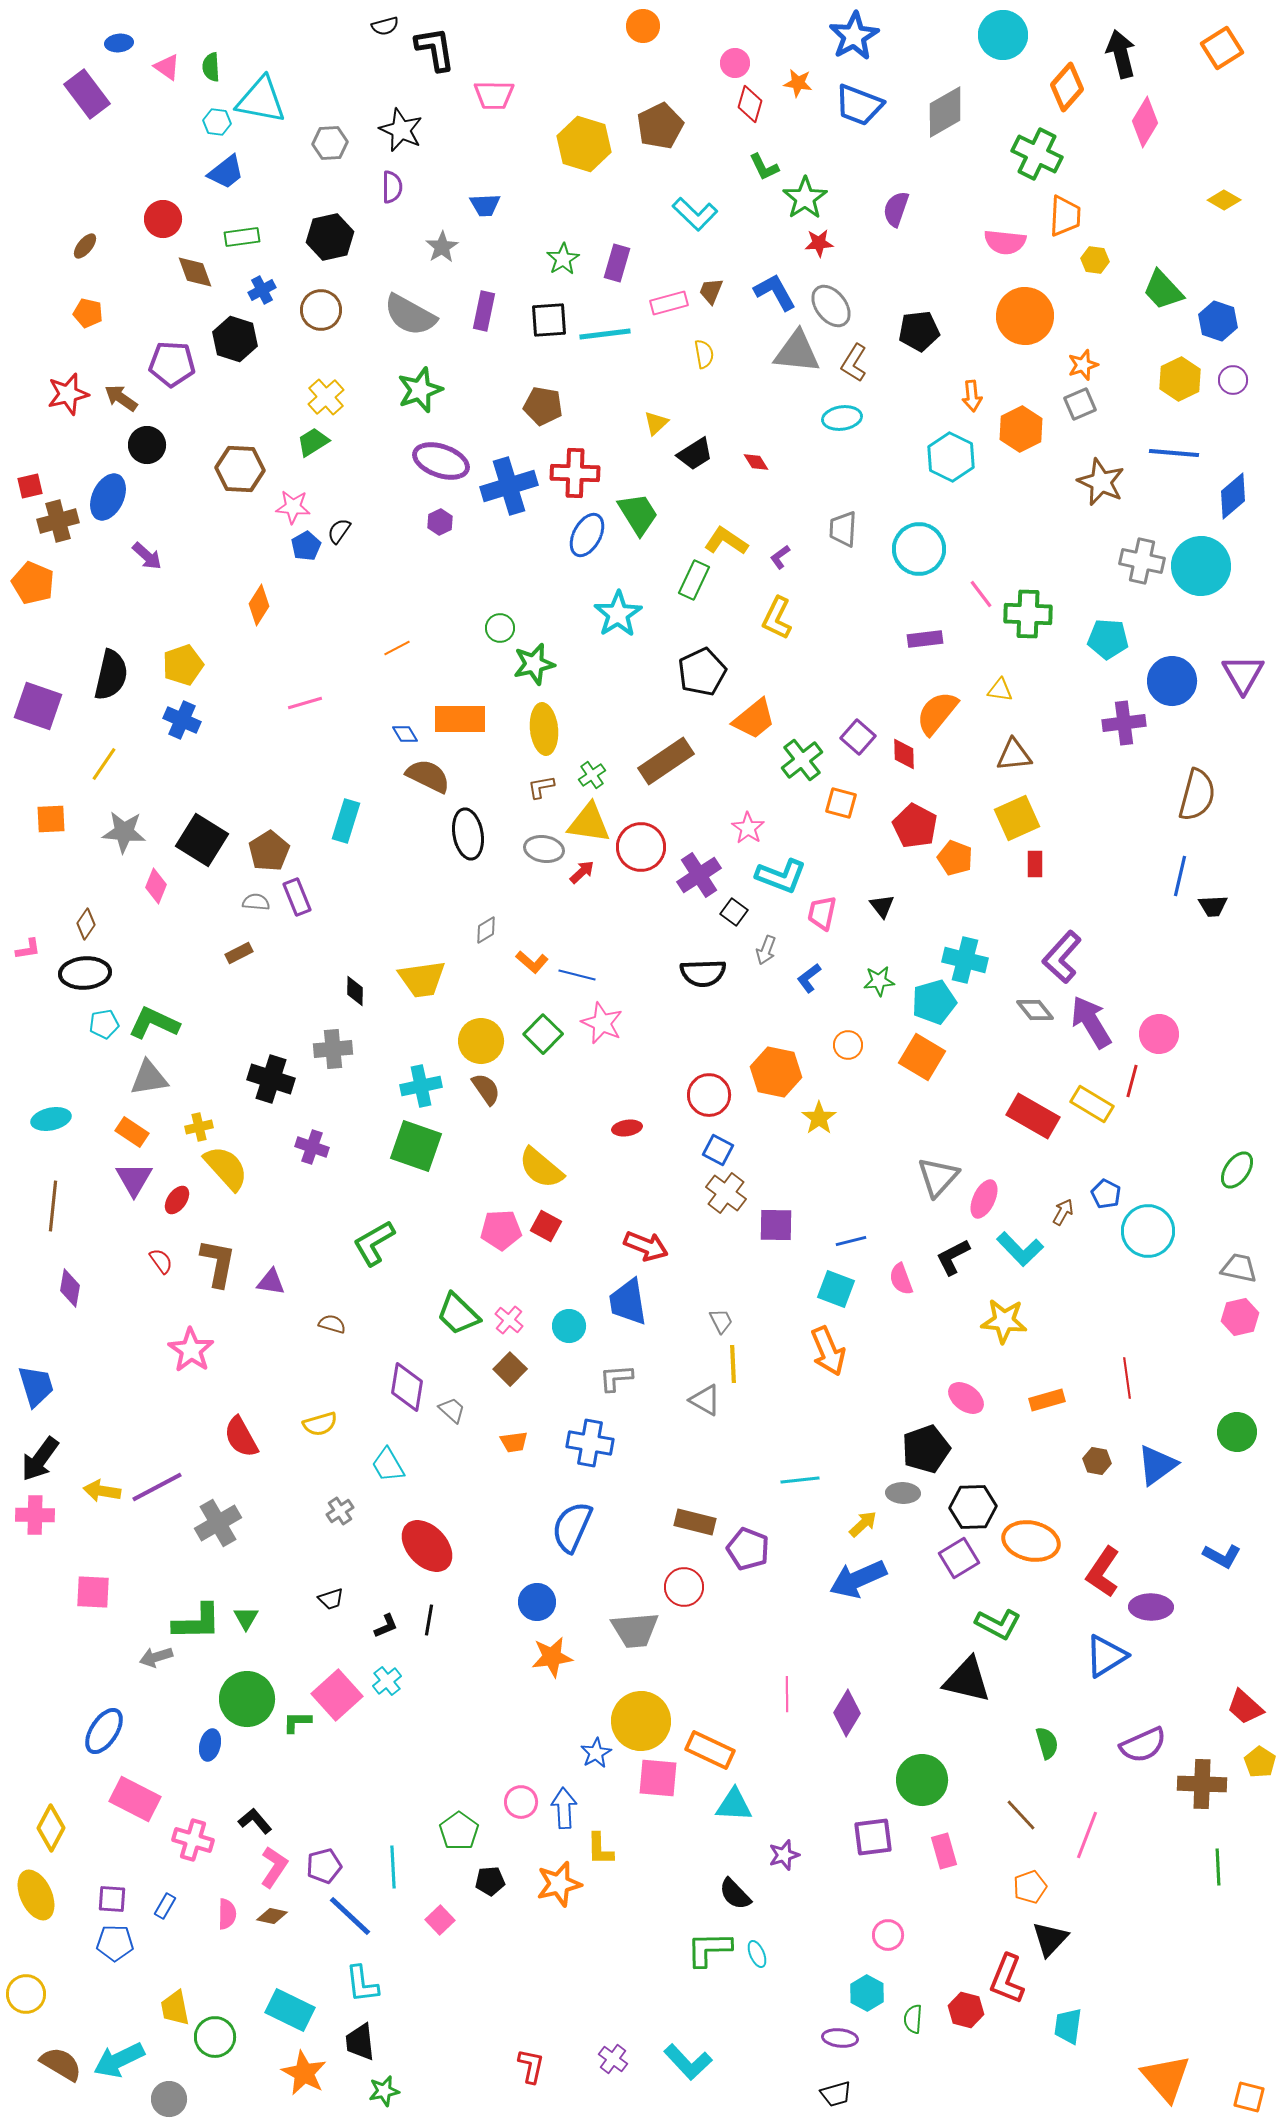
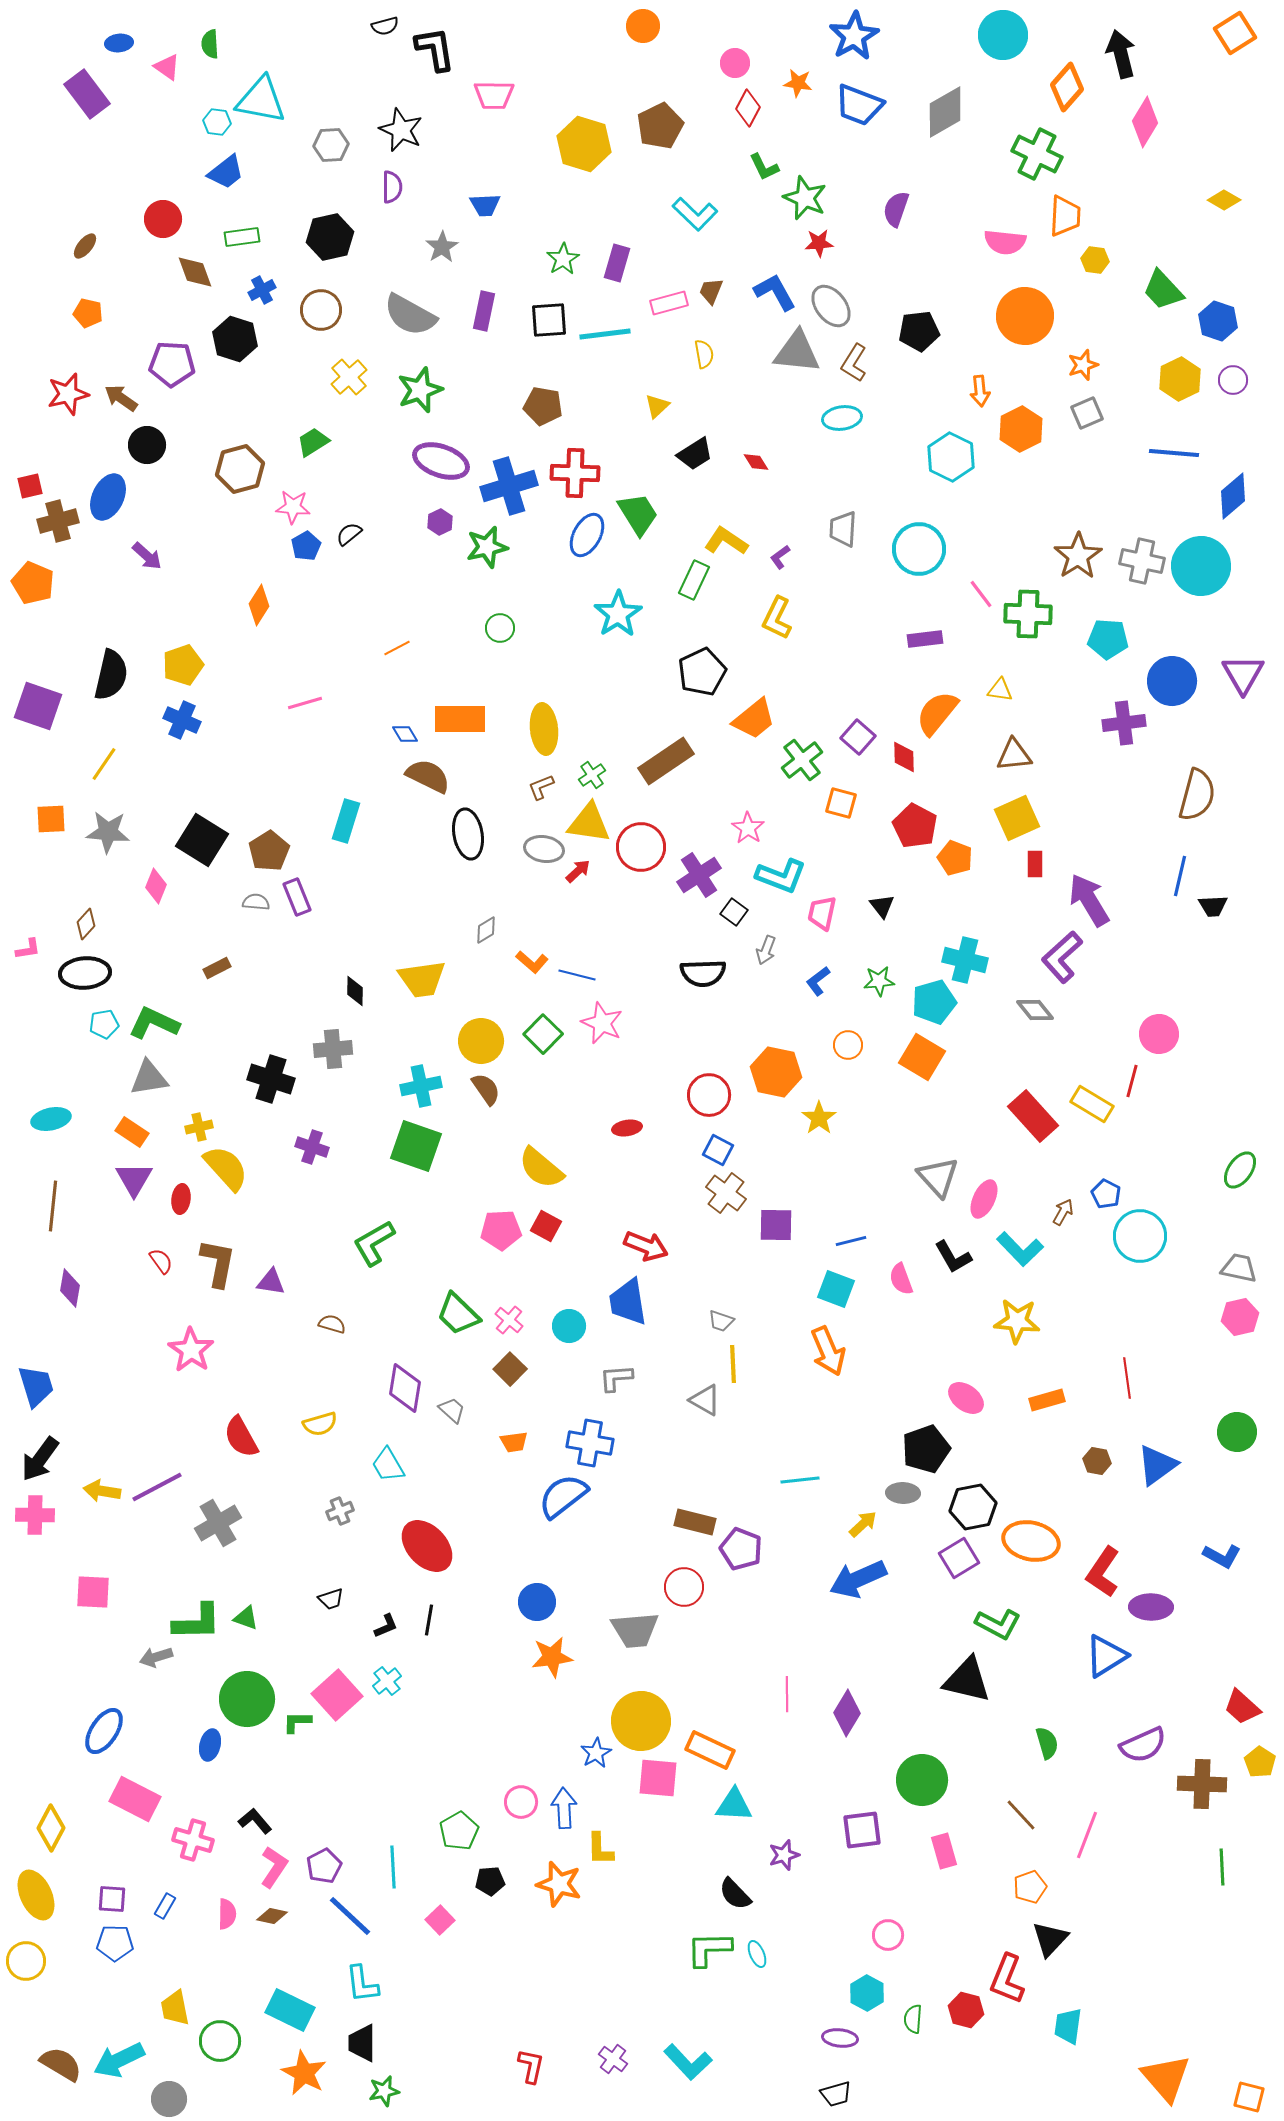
orange square at (1222, 48): moved 13 px right, 15 px up
green semicircle at (211, 67): moved 1 px left, 23 px up
red diamond at (750, 104): moved 2 px left, 4 px down; rotated 12 degrees clockwise
gray hexagon at (330, 143): moved 1 px right, 2 px down
green star at (805, 198): rotated 15 degrees counterclockwise
orange arrow at (972, 396): moved 8 px right, 5 px up
yellow cross at (326, 397): moved 23 px right, 20 px up
gray square at (1080, 404): moved 7 px right, 9 px down
yellow triangle at (656, 423): moved 1 px right, 17 px up
brown hexagon at (240, 469): rotated 18 degrees counterclockwise
brown star at (1101, 482): moved 23 px left, 74 px down; rotated 15 degrees clockwise
black semicircle at (339, 531): moved 10 px right, 3 px down; rotated 16 degrees clockwise
green star at (534, 664): moved 47 px left, 117 px up
red diamond at (904, 754): moved 3 px down
brown L-shape at (541, 787): rotated 12 degrees counterclockwise
gray star at (124, 832): moved 16 px left
red arrow at (582, 872): moved 4 px left, 1 px up
brown diamond at (86, 924): rotated 8 degrees clockwise
brown rectangle at (239, 953): moved 22 px left, 15 px down
purple L-shape at (1062, 957): rotated 6 degrees clockwise
blue L-shape at (809, 978): moved 9 px right, 3 px down
purple arrow at (1091, 1022): moved 2 px left, 122 px up
red rectangle at (1033, 1116): rotated 18 degrees clockwise
green ellipse at (1237, 1170): moved 3 px right
gray triangle at (938, 1177): rotated 24 degrees counterclockwise
red ellipse at (177, 1200): moved 4 px right, 1 px up; rotated 28 degrees counterclockwise
cyan circle at (1148, 1231): moved 8 px left, 5 px down
black L-shape at (953, 1257): rotated 93 degrees counterclockwise
gray trapezoid at (721, 1321): rotated 136 degrees clockwise
yellow star at (1004, 1321): moved 13 px right
purple diamond at (407, 1387): moved 2 px left, 1 px down
black hexagon at (973, 1507): rotated 9 degrees counterclockwise
gray cross at (340, 1511): rotated 12 degrees clockwise
blue semicircle at (572, 1527): moved 9 px left, 31 px up; rotated 28 degrees clockwise
purple pentagon at (748, 1549): moved 7 px left
green triangle at (246, 1618): rotated 40 degrees counterclockwise
red trapezoid at (1245, 1707): moved 3 px left
green pentagon at (459, 1831): rotated 6 degrees clockwise
purple square at (873, 1837): moved 11 px left, 7 px up
purple pentagon at (324, 1866): rotated 12 degrees counterclockwise
green line at (1218, 1867): moved 4 px right
orange star at (559, 1884): rotated 30 degrees clockwise
yellow circle at (26, 1994): moved 33 px up
green circle at (215, 2037): moved 5 px right, 4 px down
black trapezoid at (360, 2042): moved 2 px right, 1 px down; rotated 6 degrees clockwise
